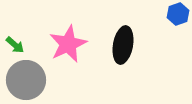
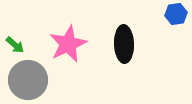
blue hexagon: moved 2 px left; rotated 10 degrees clockwise
black ellipse: moved 1 px right, 1 px up; rotated 12 degrees counterclockwise
gray circle: moved 2 px right
